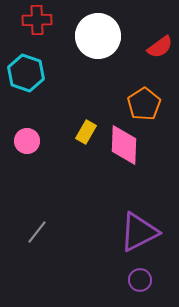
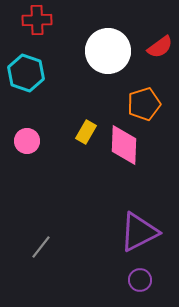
white circle: moved 10 px right, 15 px down
orange pentagon: rotated 16 degrees clockwise
gray line: moved 4 px right, 15 px down
